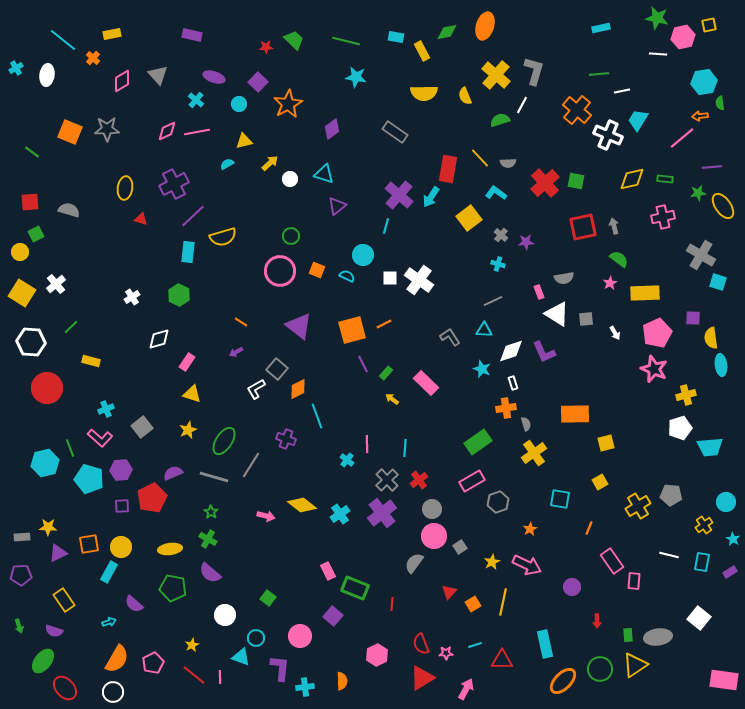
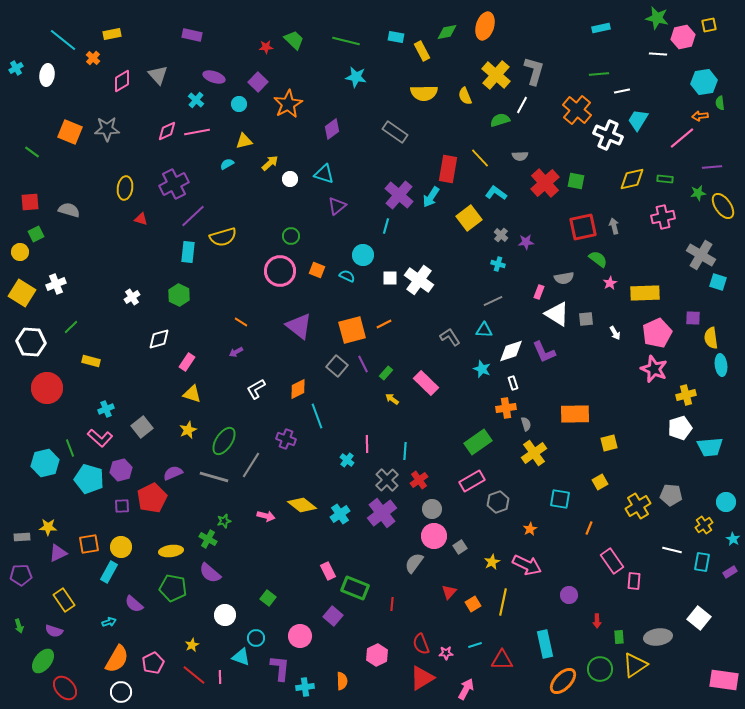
gray semicircle at (508, 163): moved 12 px right, 7 px up
green semicircle at (619, 259): moved 21 px left
white cross at (56, 284): rotated 18 degrees clockwise
pink rectangle at (539, 292): rotated 40 degrees clockwise
gray square at (277, 369): moved 60 px right, 3 px up
yellow square at (606, 443): moved 3 px right
cyan line at (405, 448): moved 3 px down
purple hexagon at (121, 470): rotated 10 degrees counterclockwise
green star at (211, 512): moved 13 px right, 9 px down; rotated 24 degrees clockwise
yellow ellipse at (170, 549): moved 1 px right, 2 px down
white line at (669, 555): moved 3 px right, 5 px up
purple circle at (572, 587): moved 3 px left, 8 px down
green rectangle at (628, 635): moved 9 px left, 2 px down
white circle at (113, 692): moved 8 px right
